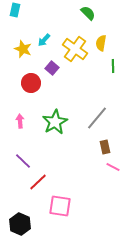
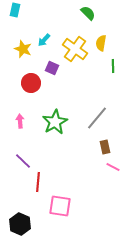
purple square: rotated 16 degrees counterclockwise
red line: rotated 42 degrees counterclockwise
